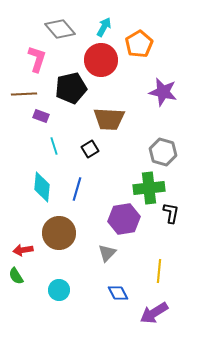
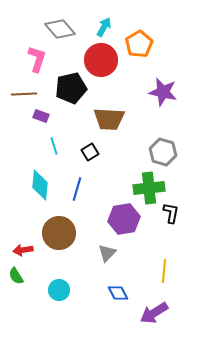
black square: moved 3 px down
cyan diamond: moved 2 px left, 2 px up
yellow line: moved 5 px right
